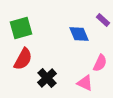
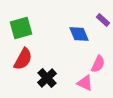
pink semicircle: moved 2 px left, 1 px down
